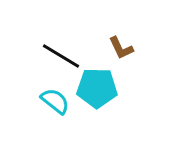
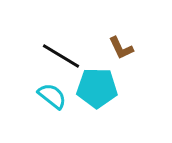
cyan semicircle: moved 3 px left, 5 px up
